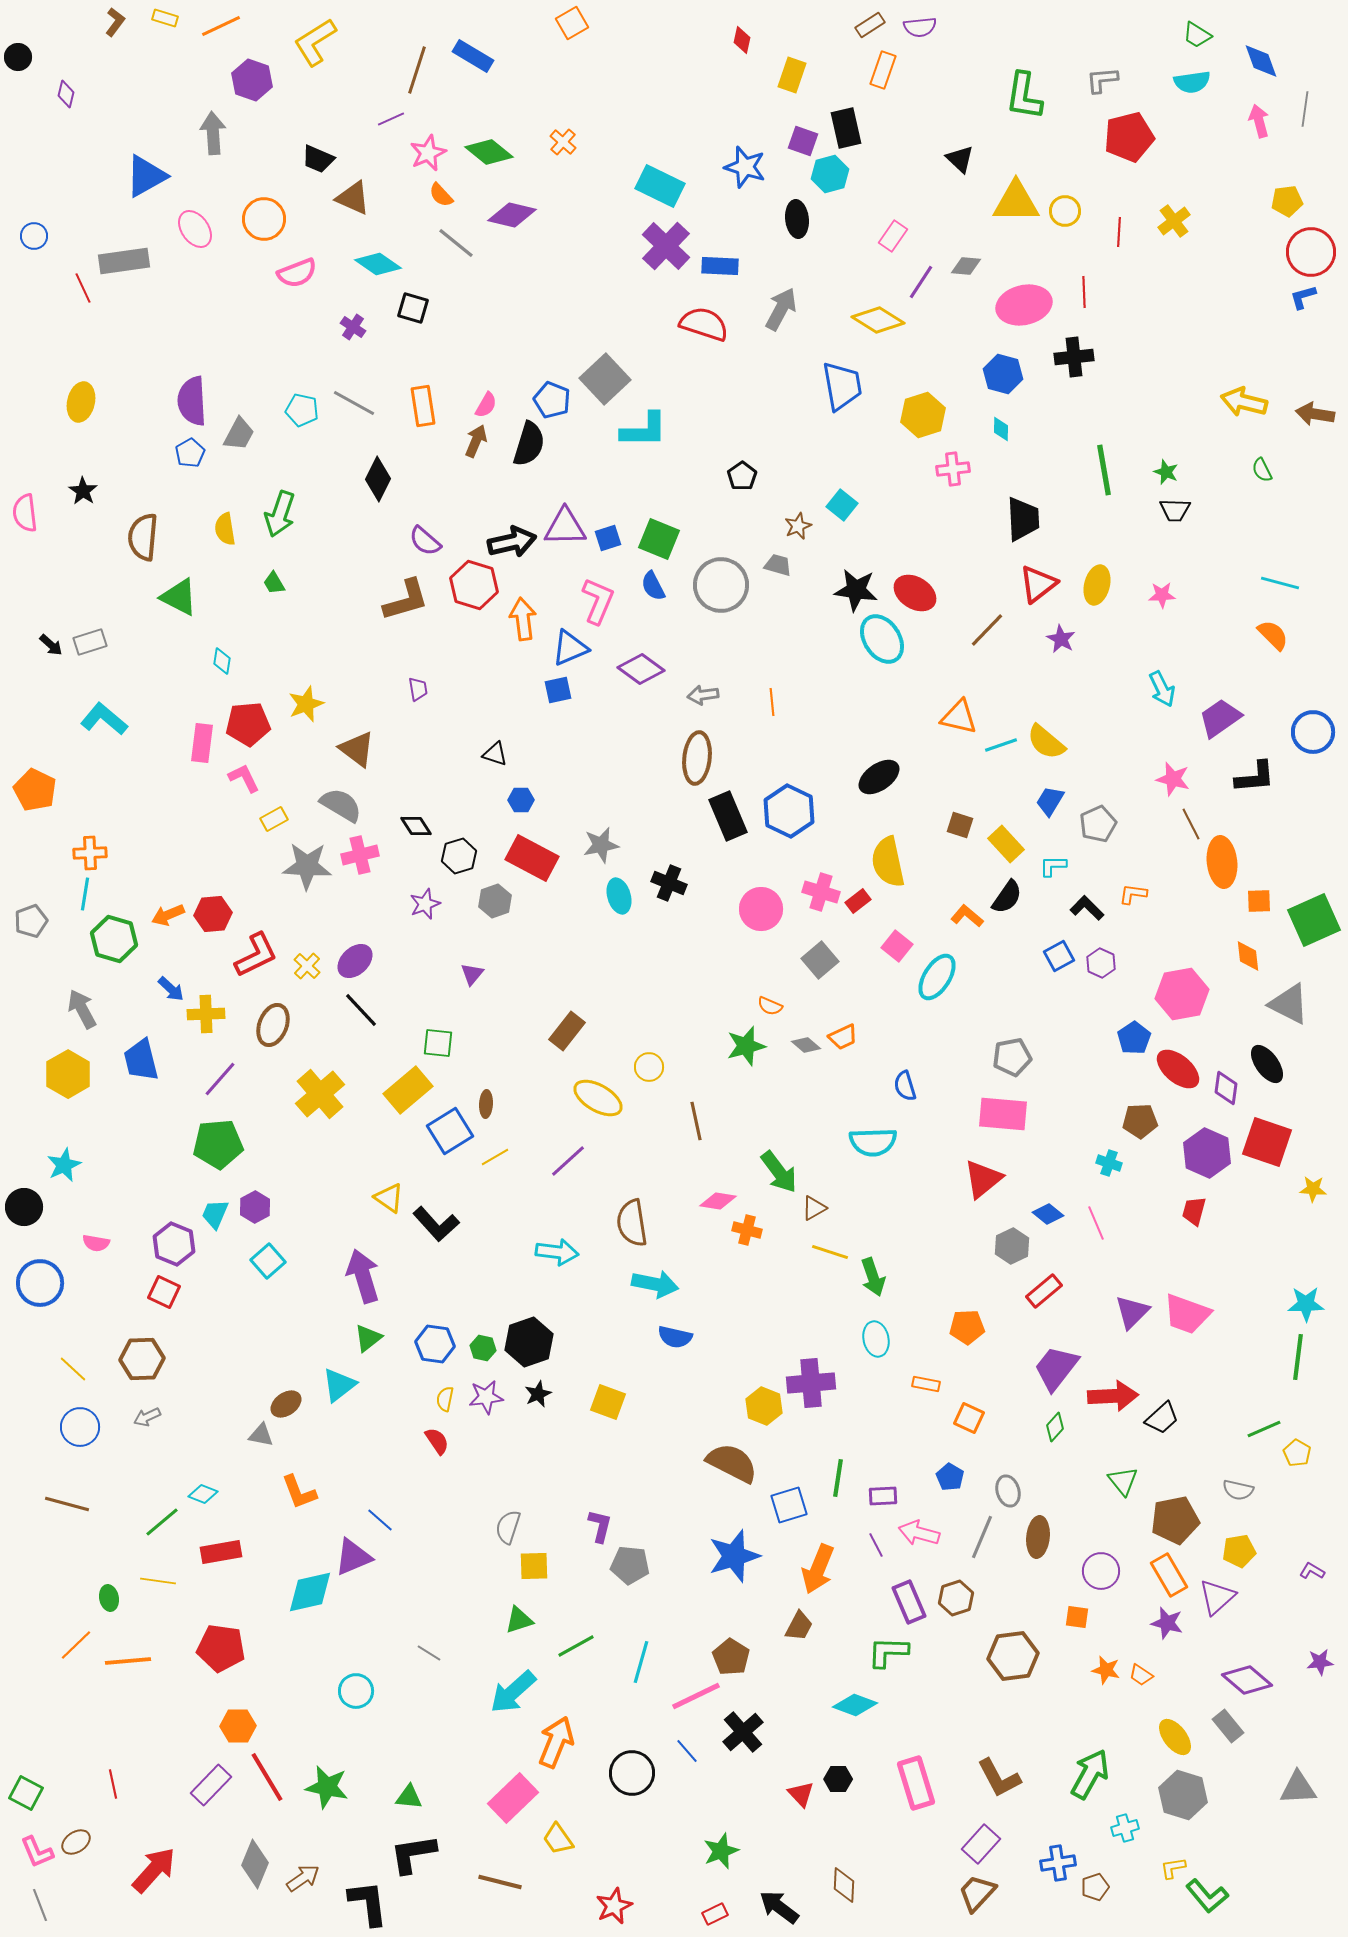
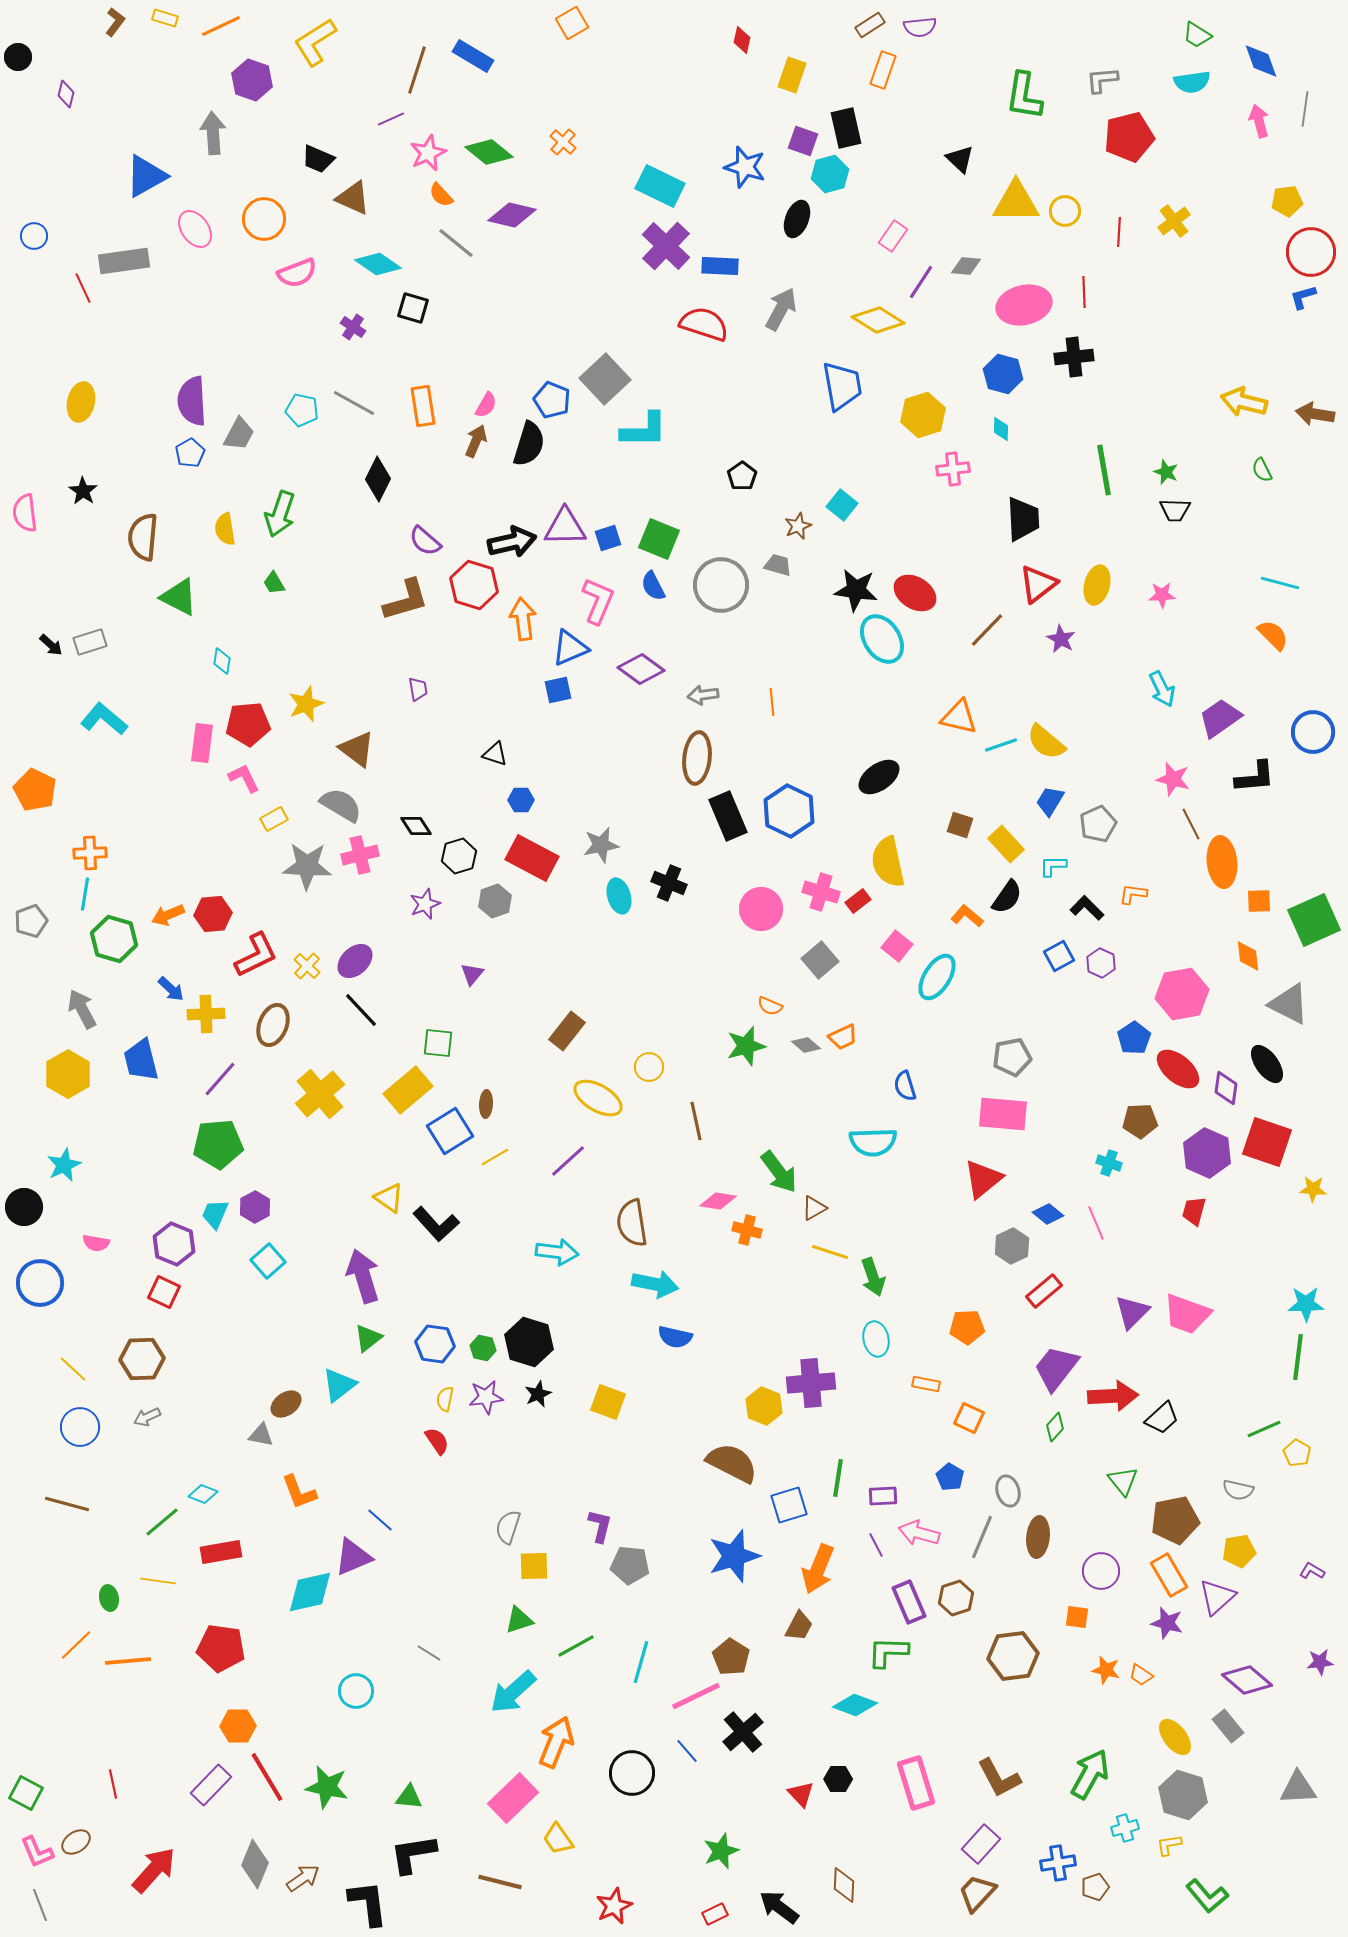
black ellipse at (797, 219): rotated 27 degrees clockwise
black hexagon at (529, 1342): rotated 24 degrees counterclockwise
yellow L-shape at (1173, 1868): moved 4 px left, 23 px up
